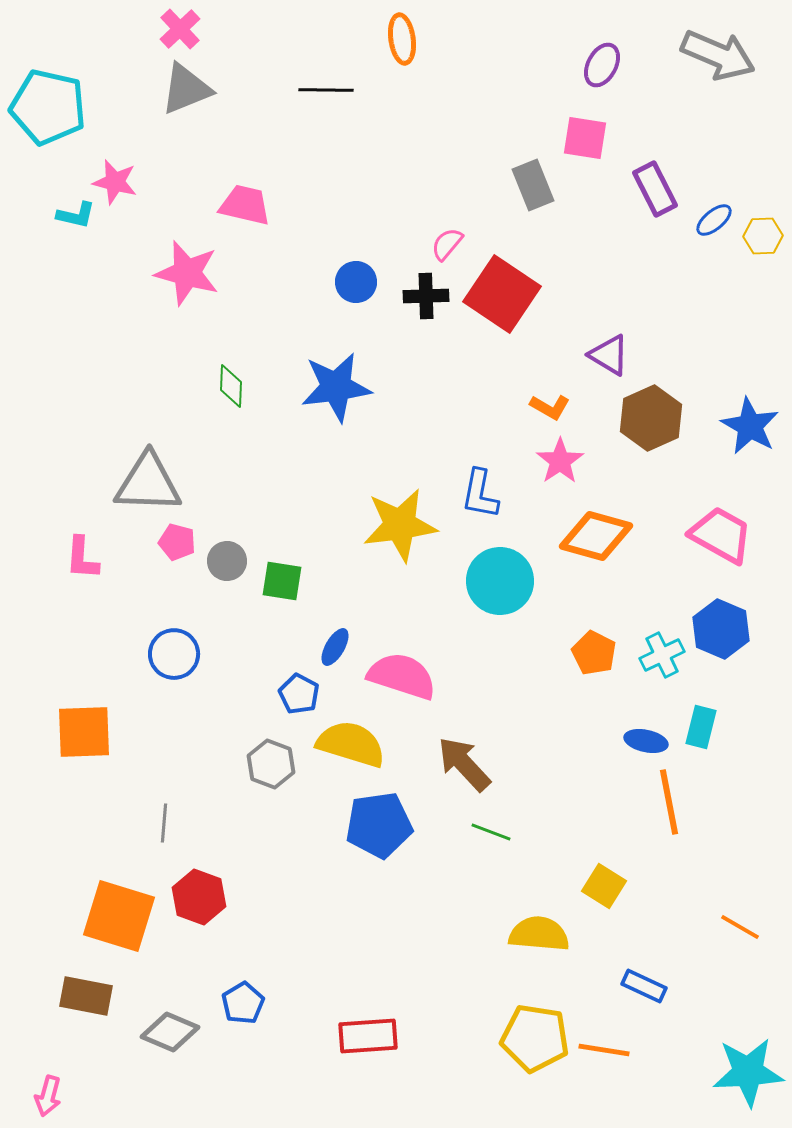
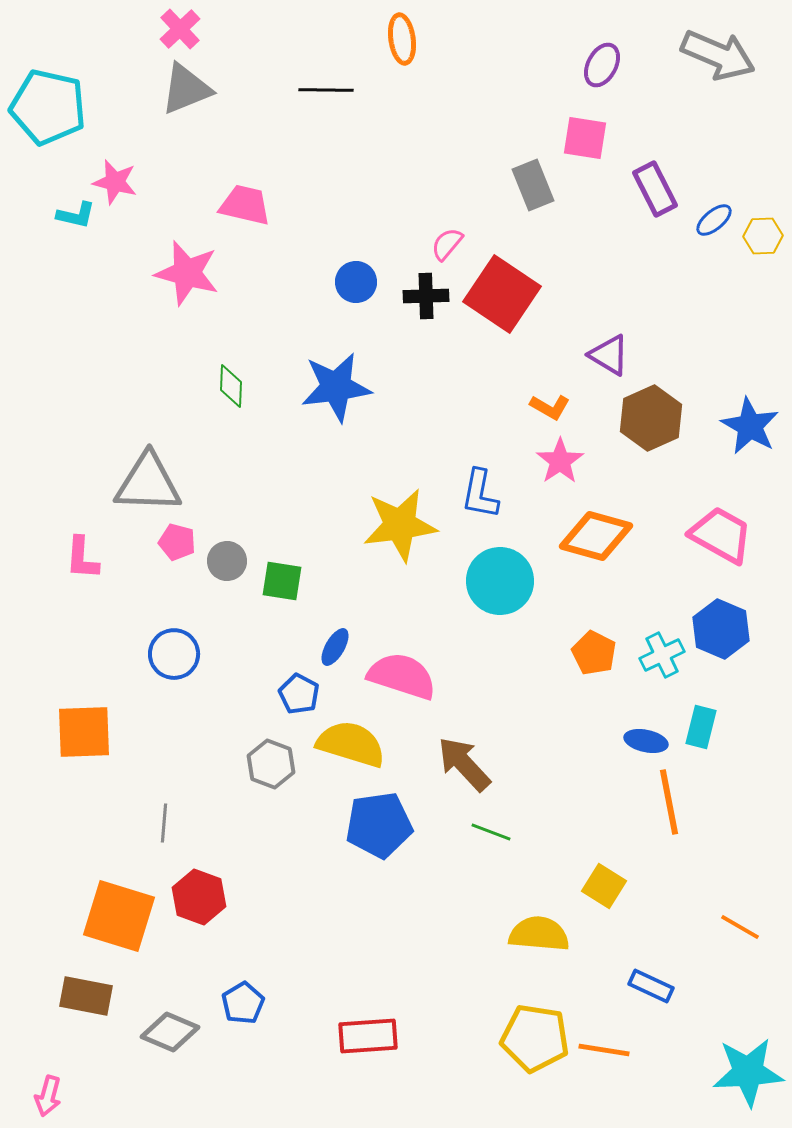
blue rectangle at (644, 986): moved 7 px right
